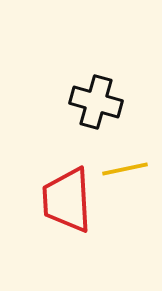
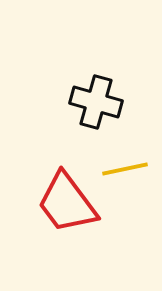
red trapezoid: moved 3 px down; rotated 34 degrees counterclockwise
